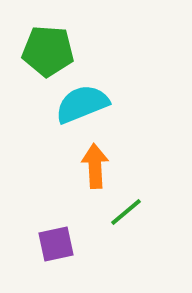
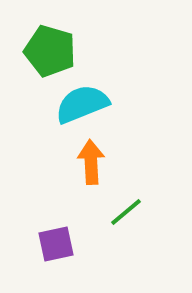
green pentagon: moved 2 px right; rotated 12 degrees clockwise
orange arrow: moved 4 px left, 4 px up
